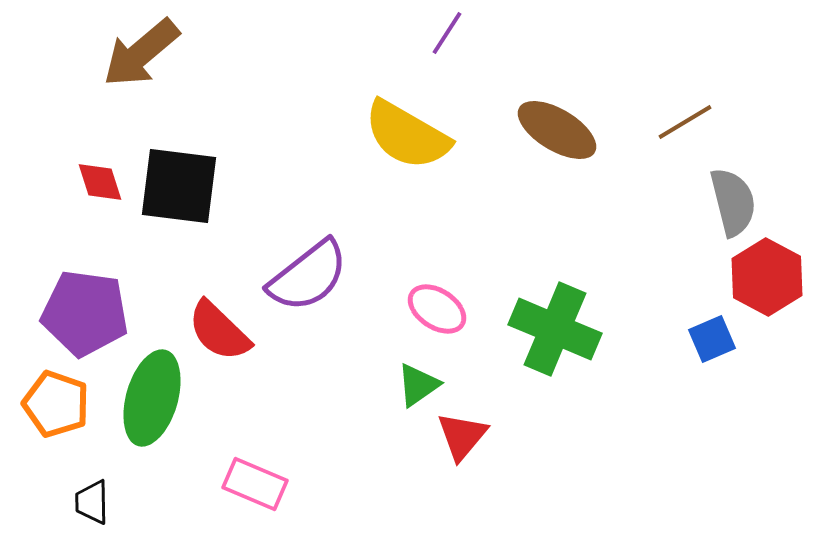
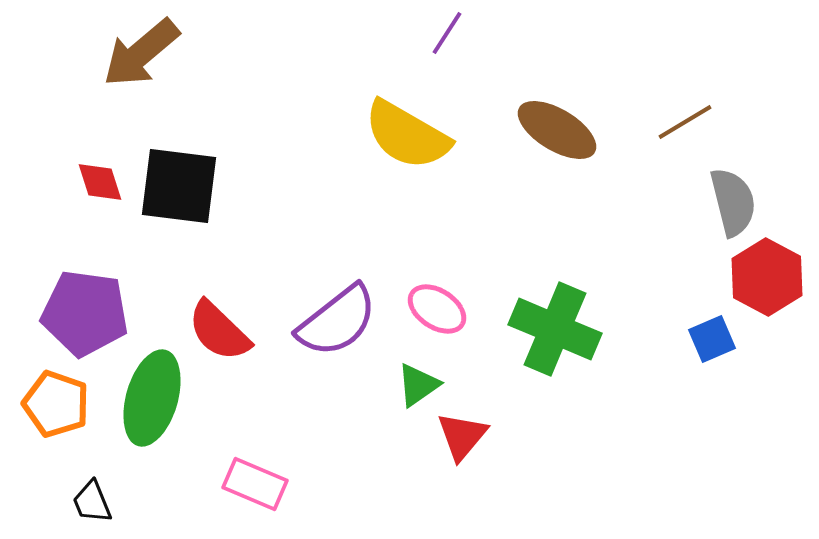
purple semicircle: moved 29 px right, 45 px down
black trapezoid: rotated 21 degrees counterclockwise
